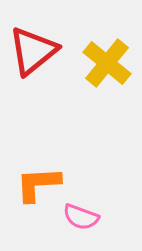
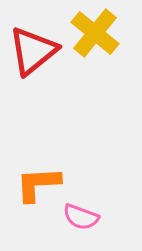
yellow cross: moved 12 px left, 30 px up
